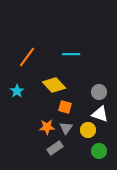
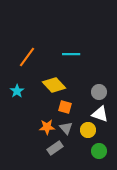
gray triangle: rotated 16 degrees counterclockwise
